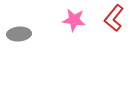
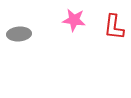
red L-shape: moved 9 px down; rotated 32 degrees counterclockwise
